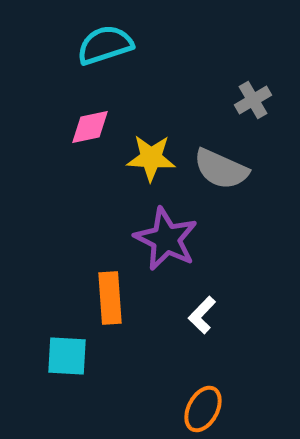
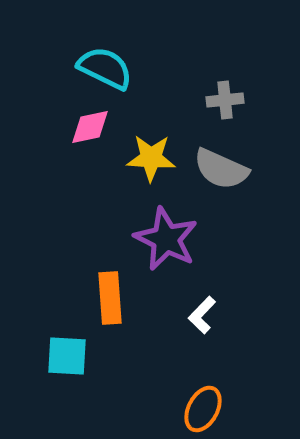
cyan semicircle: moved 23 px down; rotated 44 degrees clockwise
gray cross: moved 28 px left; rotated 24 degrees clockwise
